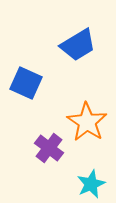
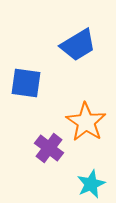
blue square: rotated 16 degrees counterclockwise
orange star: moved 1 px left
